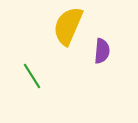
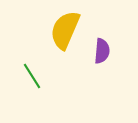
yellow semicircle: moved 3 px left, 4 px down
